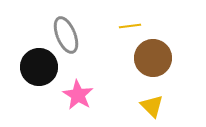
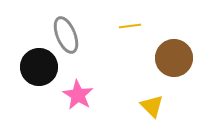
brown circle: moved 21 px right
